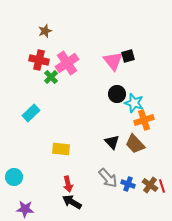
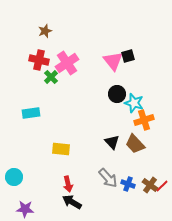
cyan rectangle: rotated 36 degrees clockwise
red line: rotated 64 degrees clockwise
